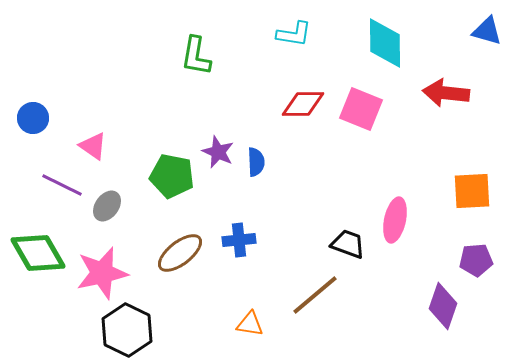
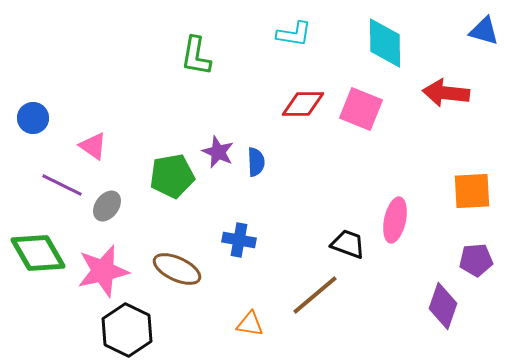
blue triangle: moved 3 px left
green pentagon: rotated 21 degrees counterclockwise
blue cross: rotated 16 degrees clockwise
brown ellipse: moved 3 px left, 16 px down; rotated 63 degrees clockwise
pink star: moved 1 px right, 2 px up
